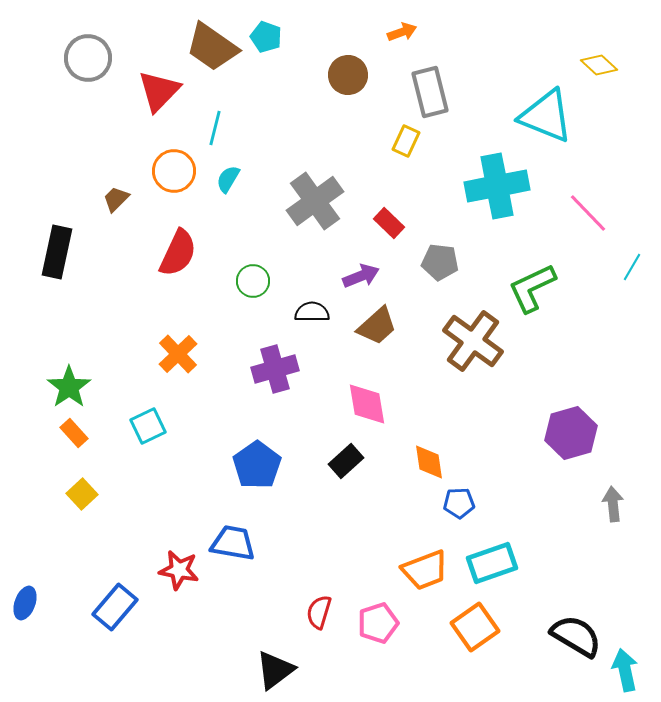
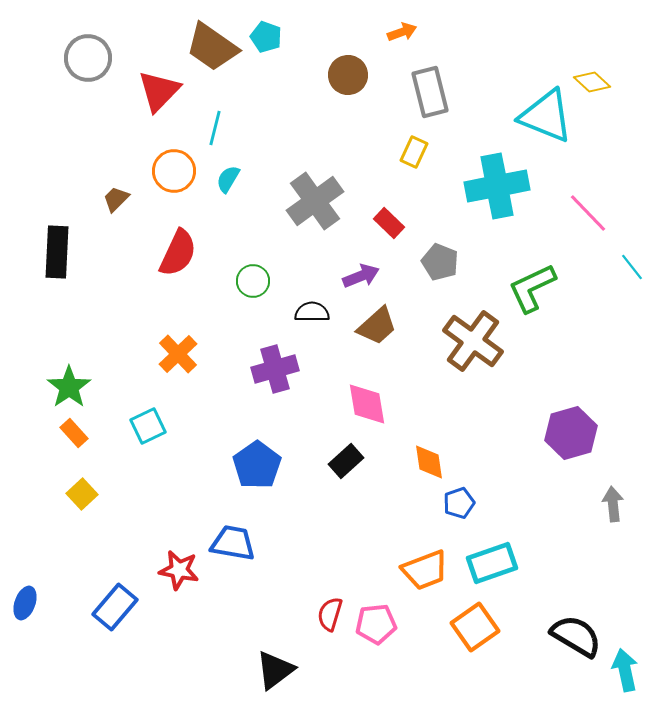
yellow diamond at (599, 65): moved 7 px left, 17 px down
yellow rectangle at (406, 141): moved 8 px right, 11 px down
black rectangle at (57, 252): rotated 9 degrees counterclockwise
gray pentagon at (440, 262): rotated 15 degrees clockwise
cyan line at (632, 267): rotated 68 degrees counterclockwise
blue pentagon at (459, 503): rotated 16 degrees counterclockwise
red semicircle at (319, 612): moved 11 px right, 2 px down
pink pentagon at (378, 623): moved 2 px left, 1 px down; rotated 12 degrees clockwise
